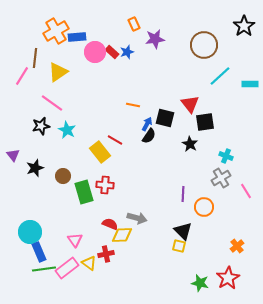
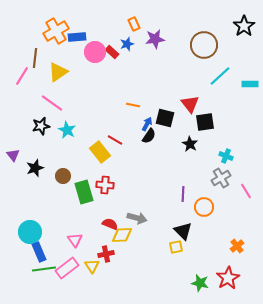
blue star at (127, 52): moved 8 px up
yellow square at (179, 246): moved 3 px left, 1 px down; rotated 24 degrees counterclockwise
yellow triangle at (89, 263): moved 3 px right, 3 px down; rotated 21 degrees clockwise
